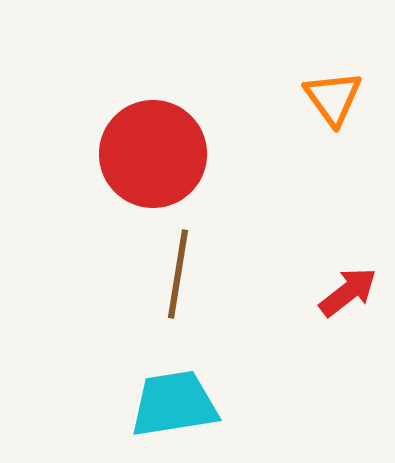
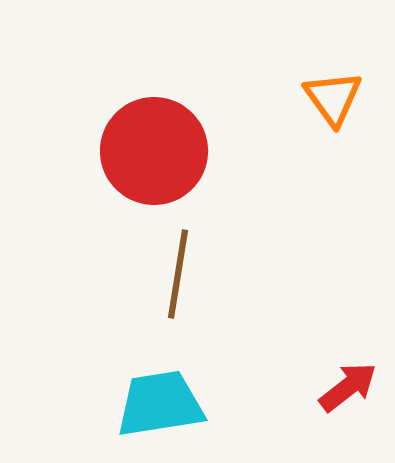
red circle: moved 1 px right, 3 px up
red arrow: moved 95 px down
cyan trapezoid: moved 14 px left
